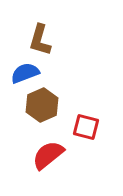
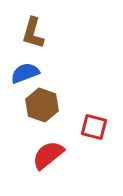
brown L-shape: moved 7 px left, 7 px up
brown hexagon: rotated 16 degrees counterclockwise
red square: moved 8 px right
